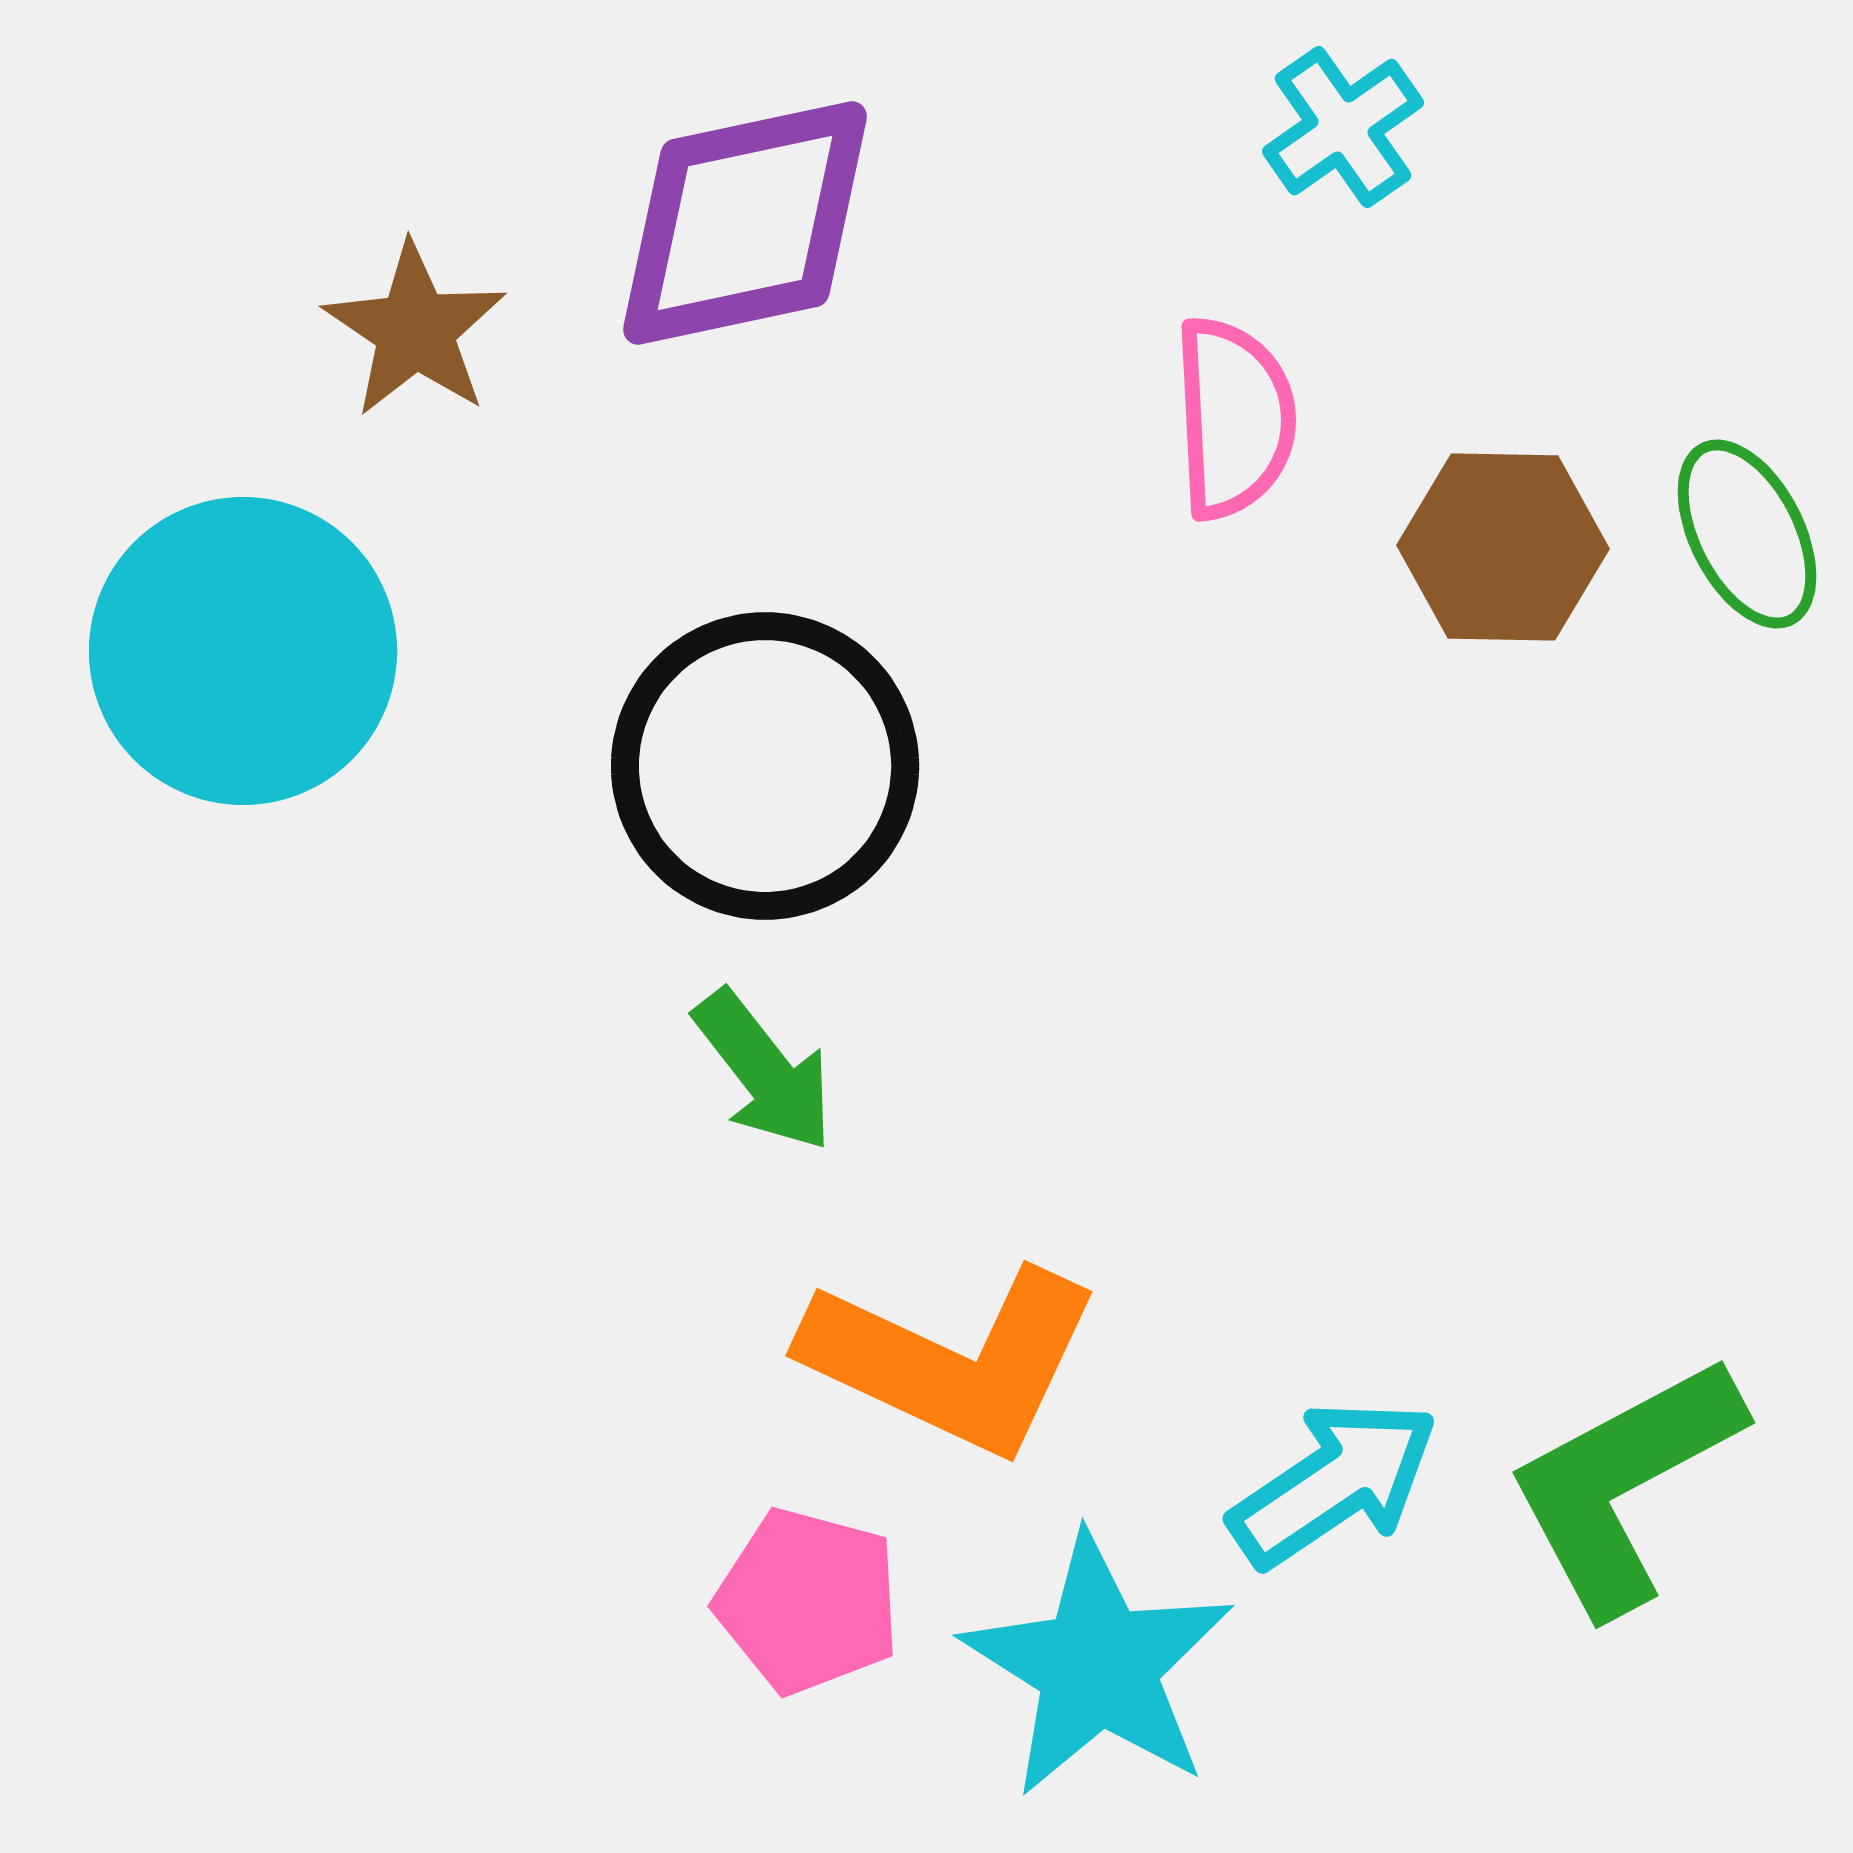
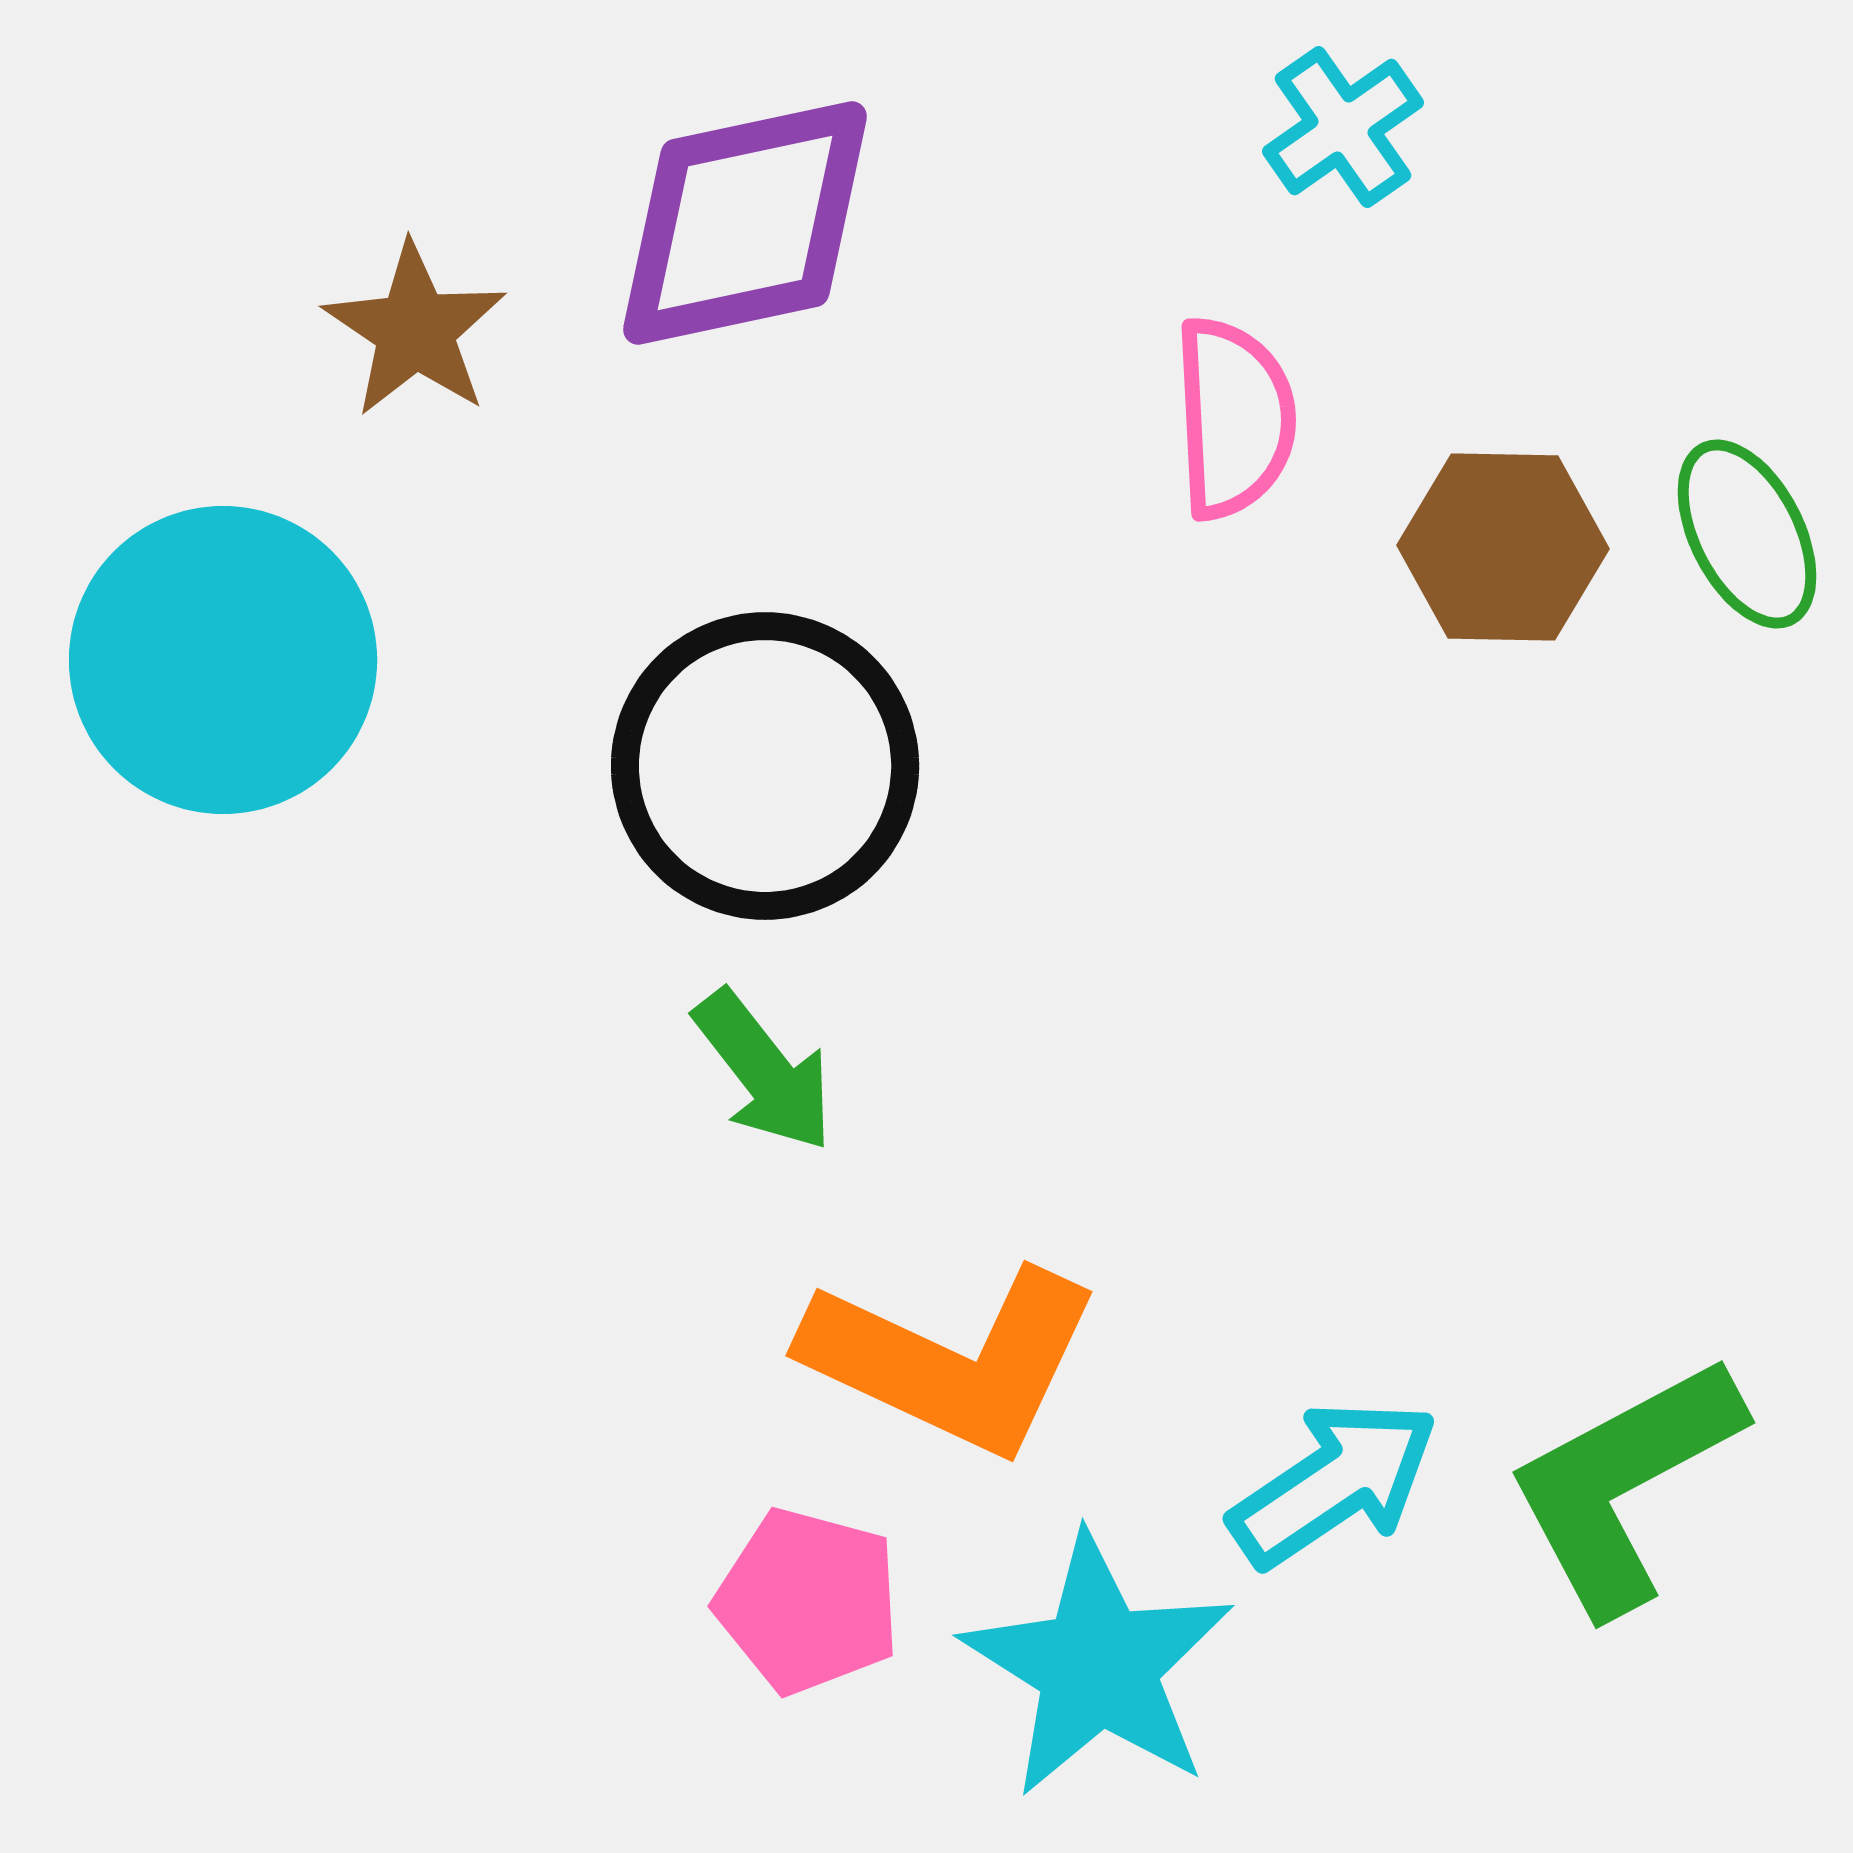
cyan circle: moved 20 px left, 9 px down
